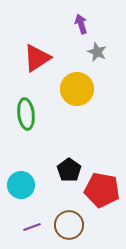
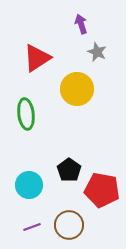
cyan circle: moved 8 px right
